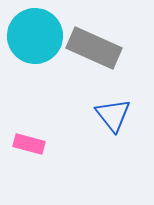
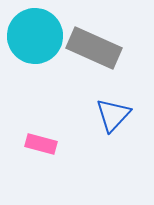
blue triangle: rotated 21 degrees clockwise
pink rectangle: moved 12 px right
